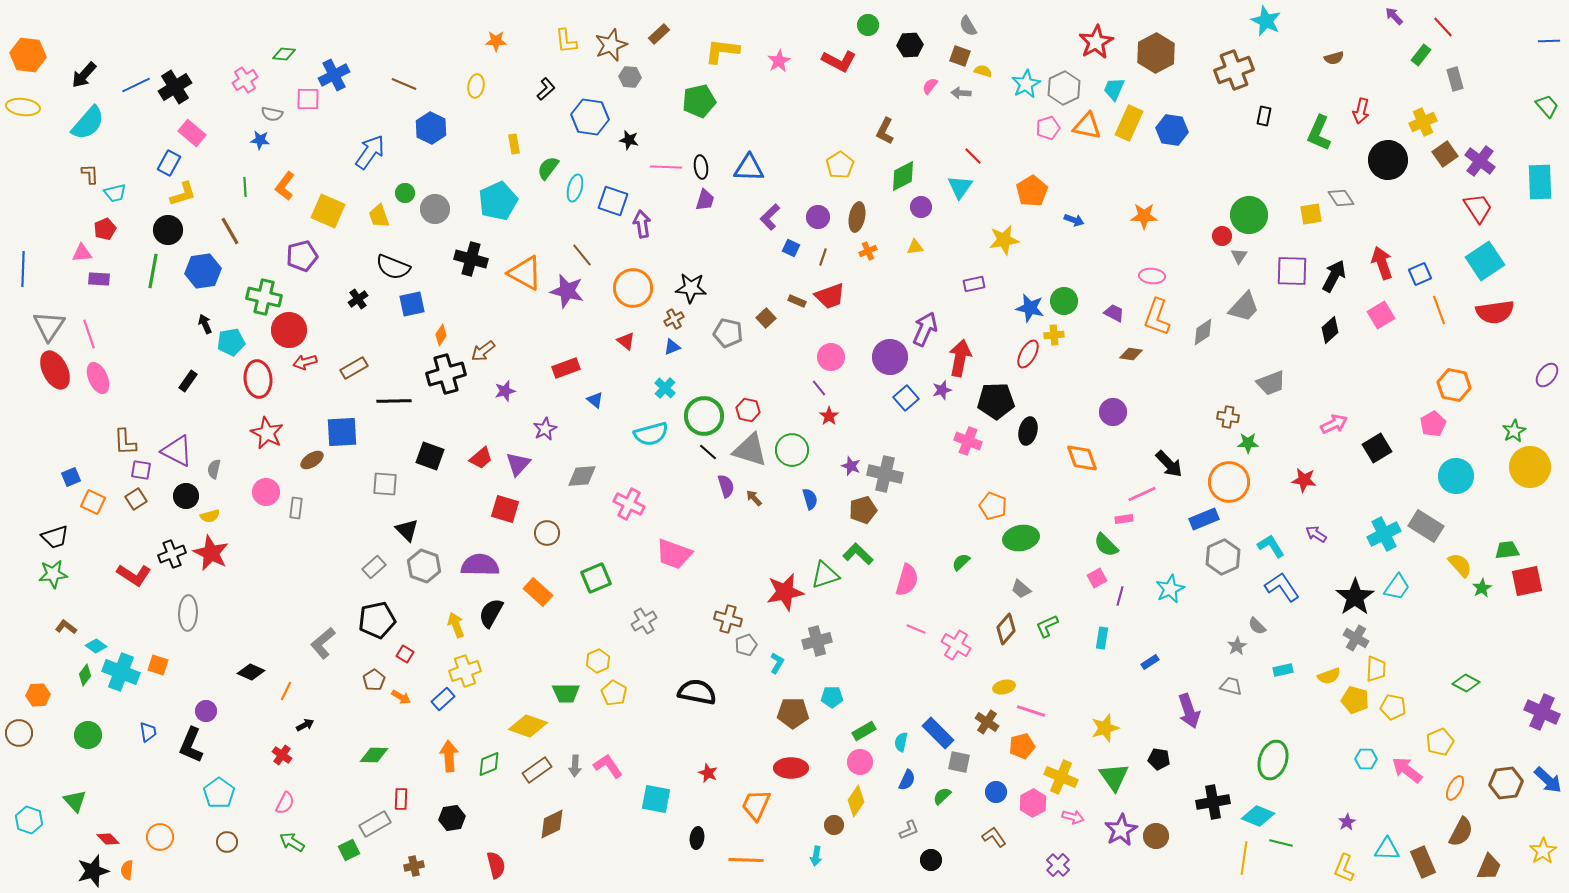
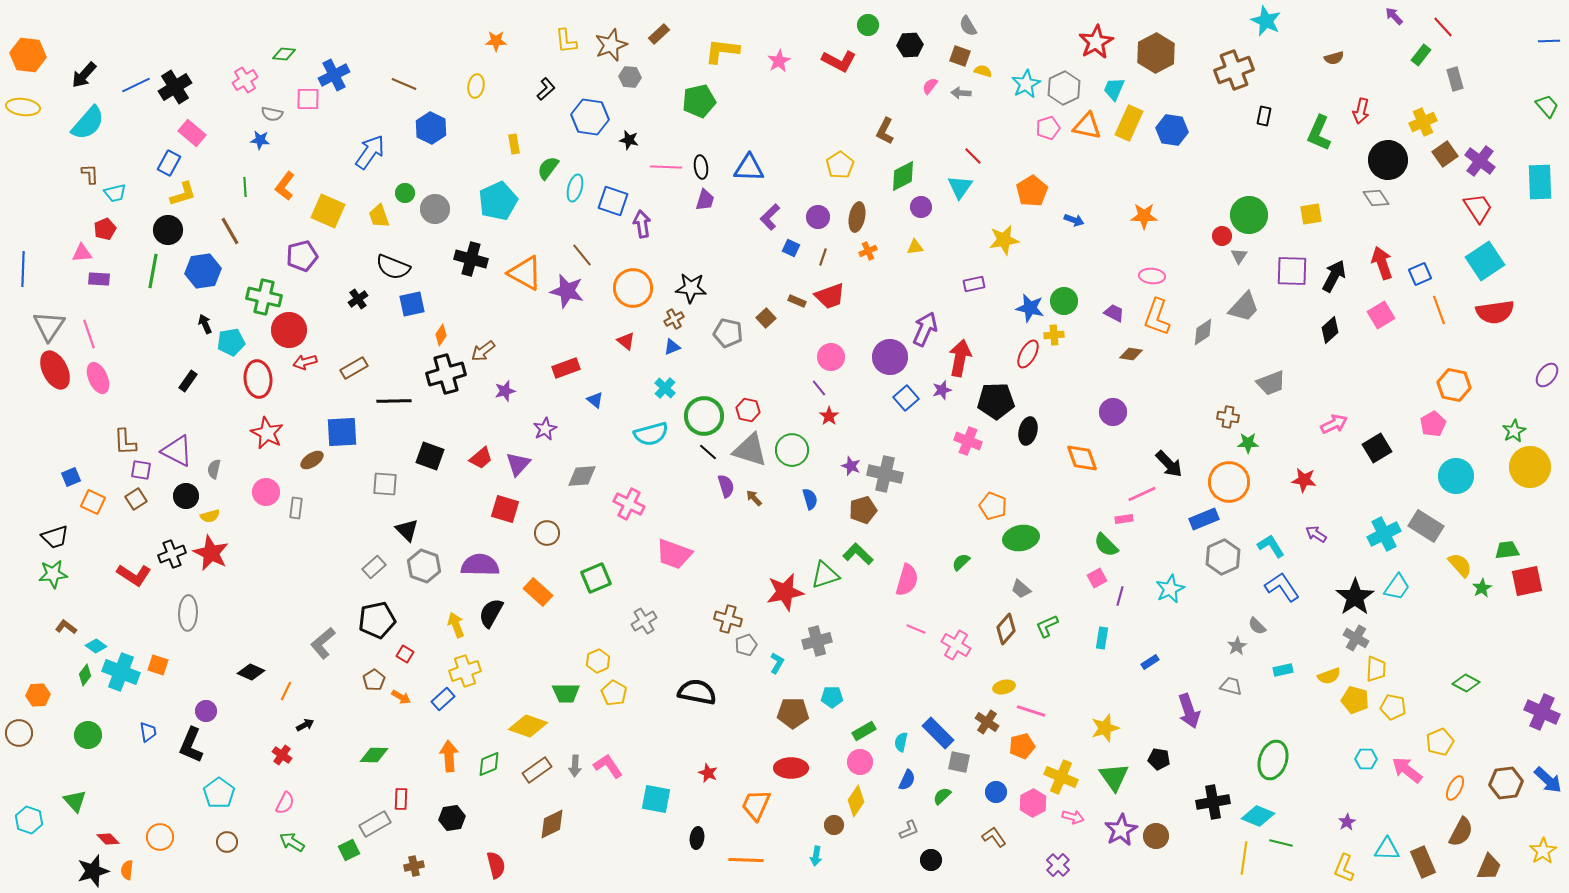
gray diamond at (1341, 198): moved 35 px right
